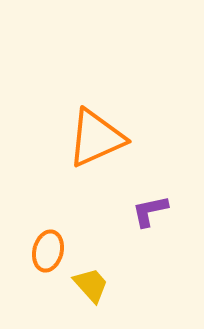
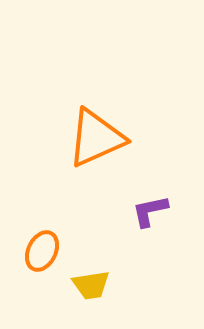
orange ellipse: moved 6 px left; rotated 12 degrees clockwise
yellow trapezoid: rotated 123 degrees clockwise
